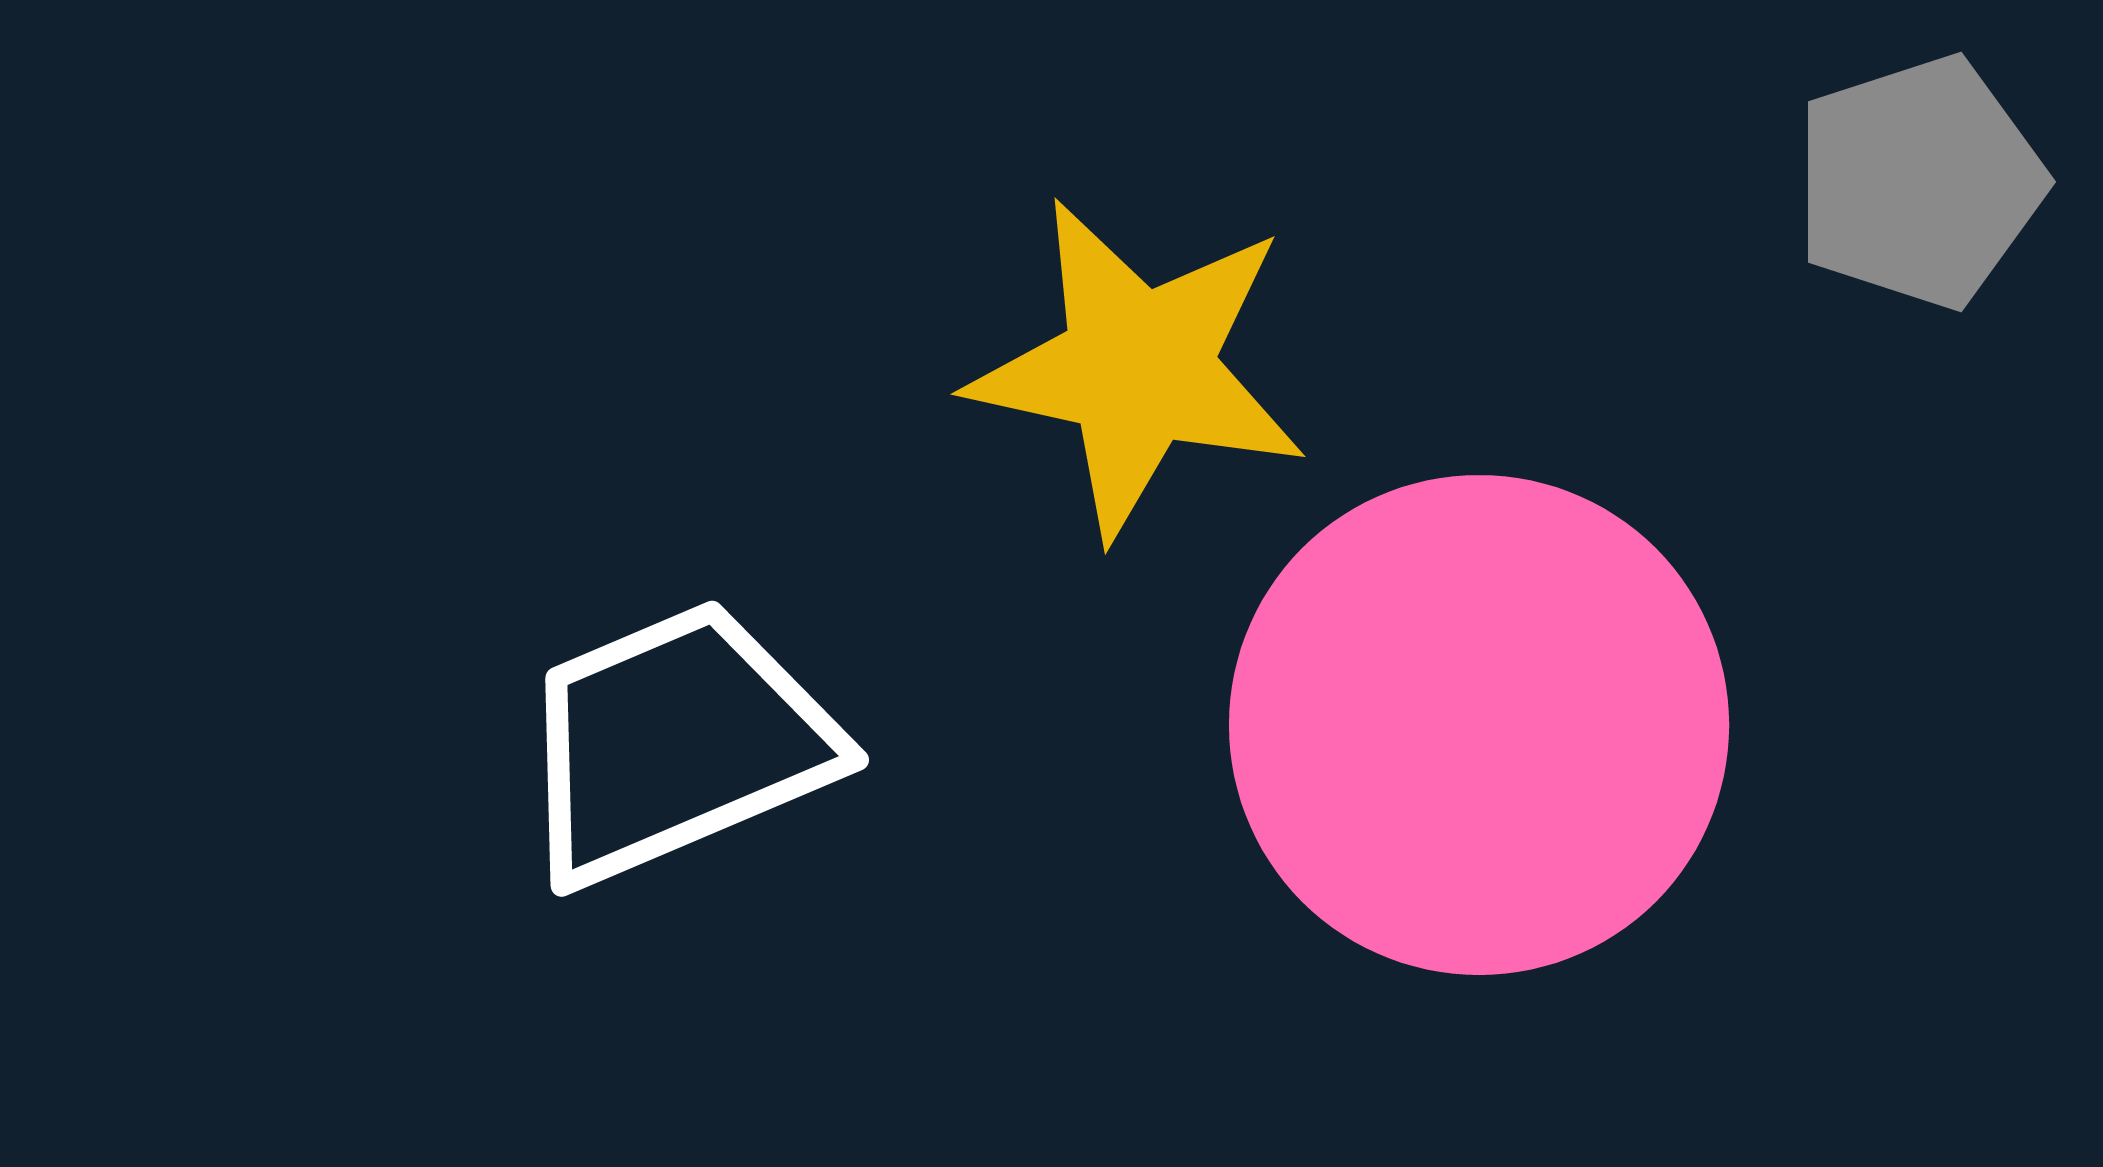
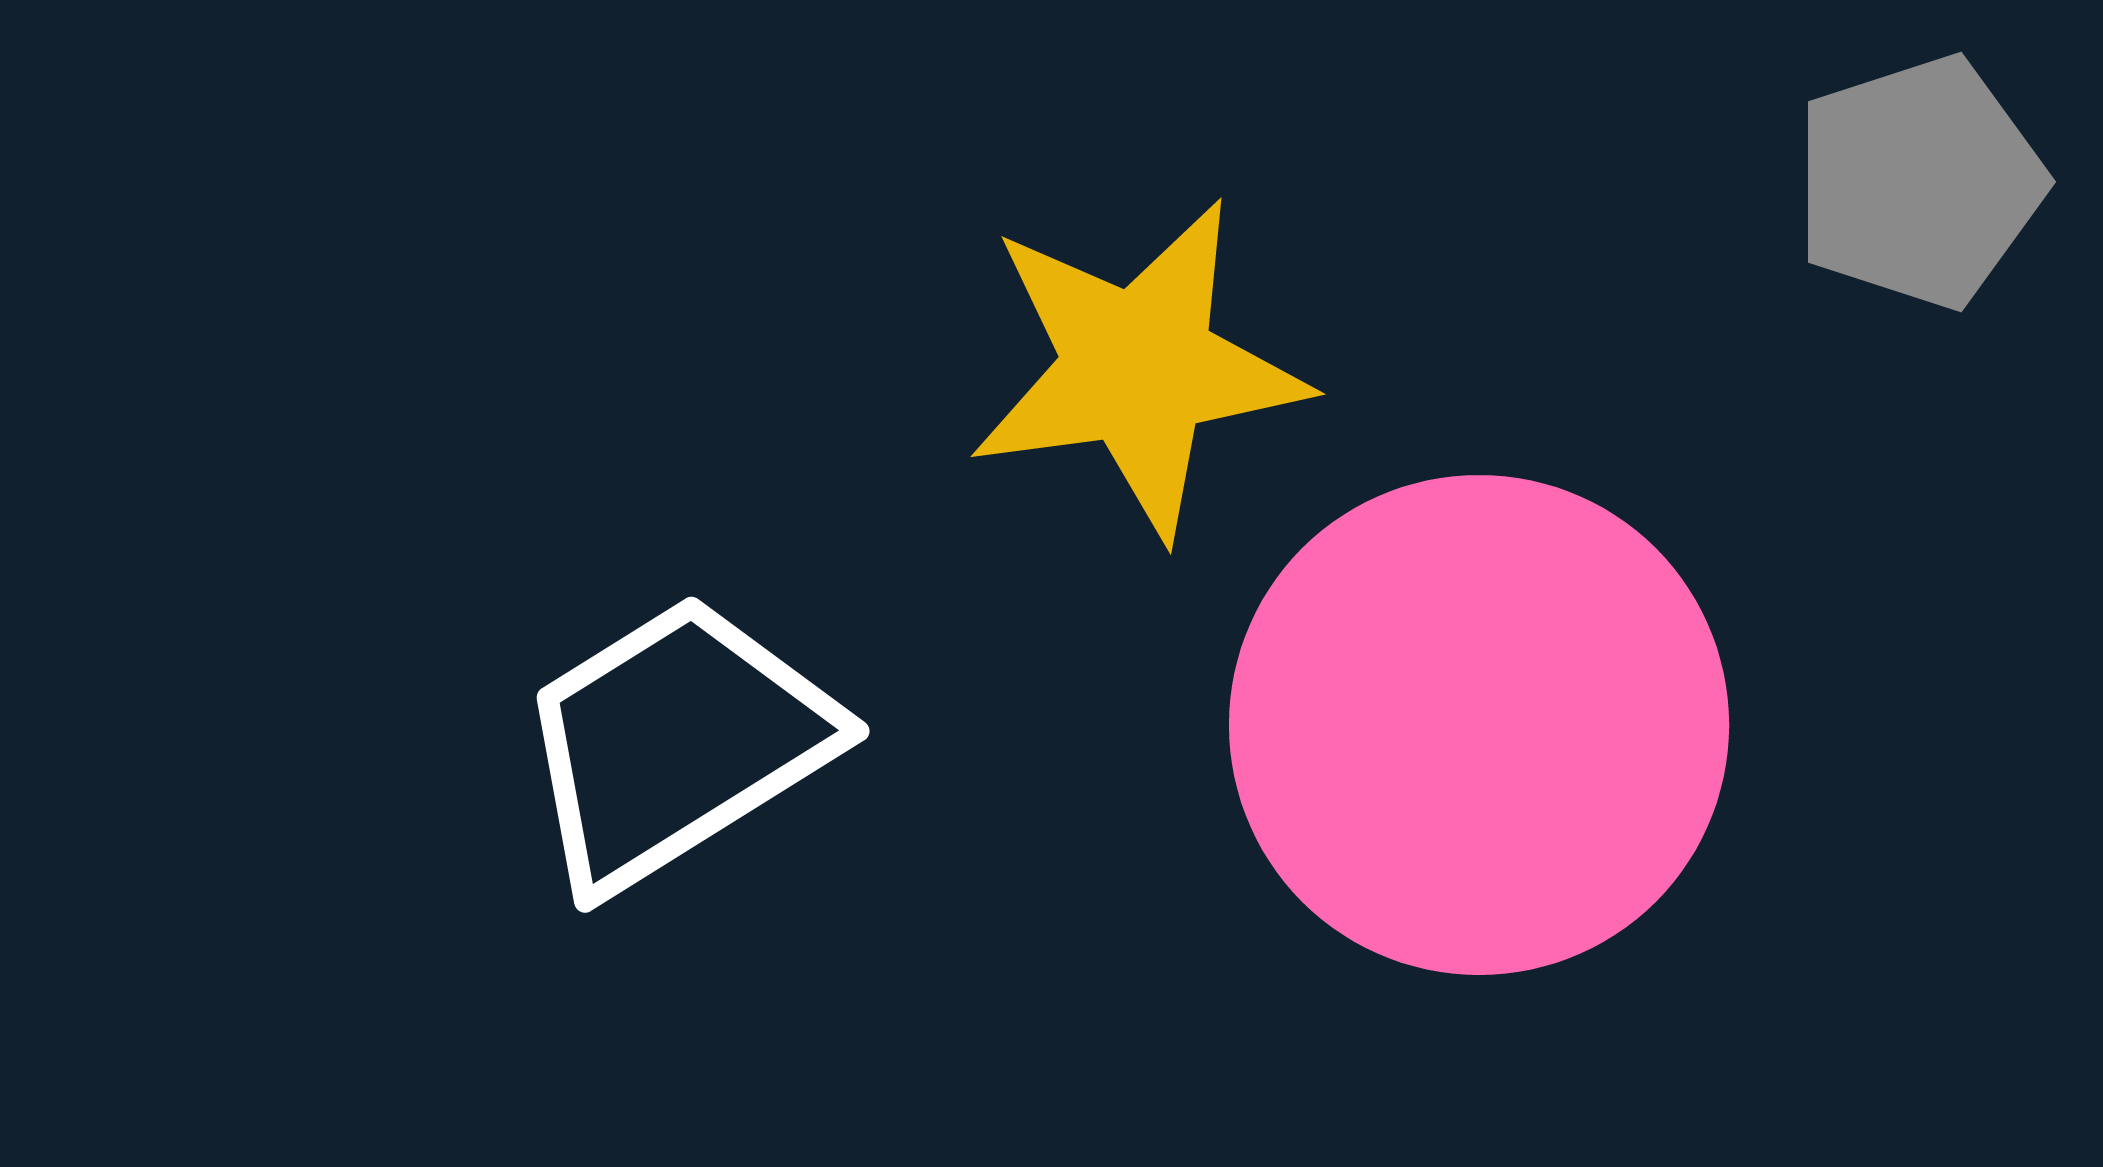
yellow star: rotated 20 degrees counterclockwise
white trapezoid: rotated 9 degrees counterclockwise
